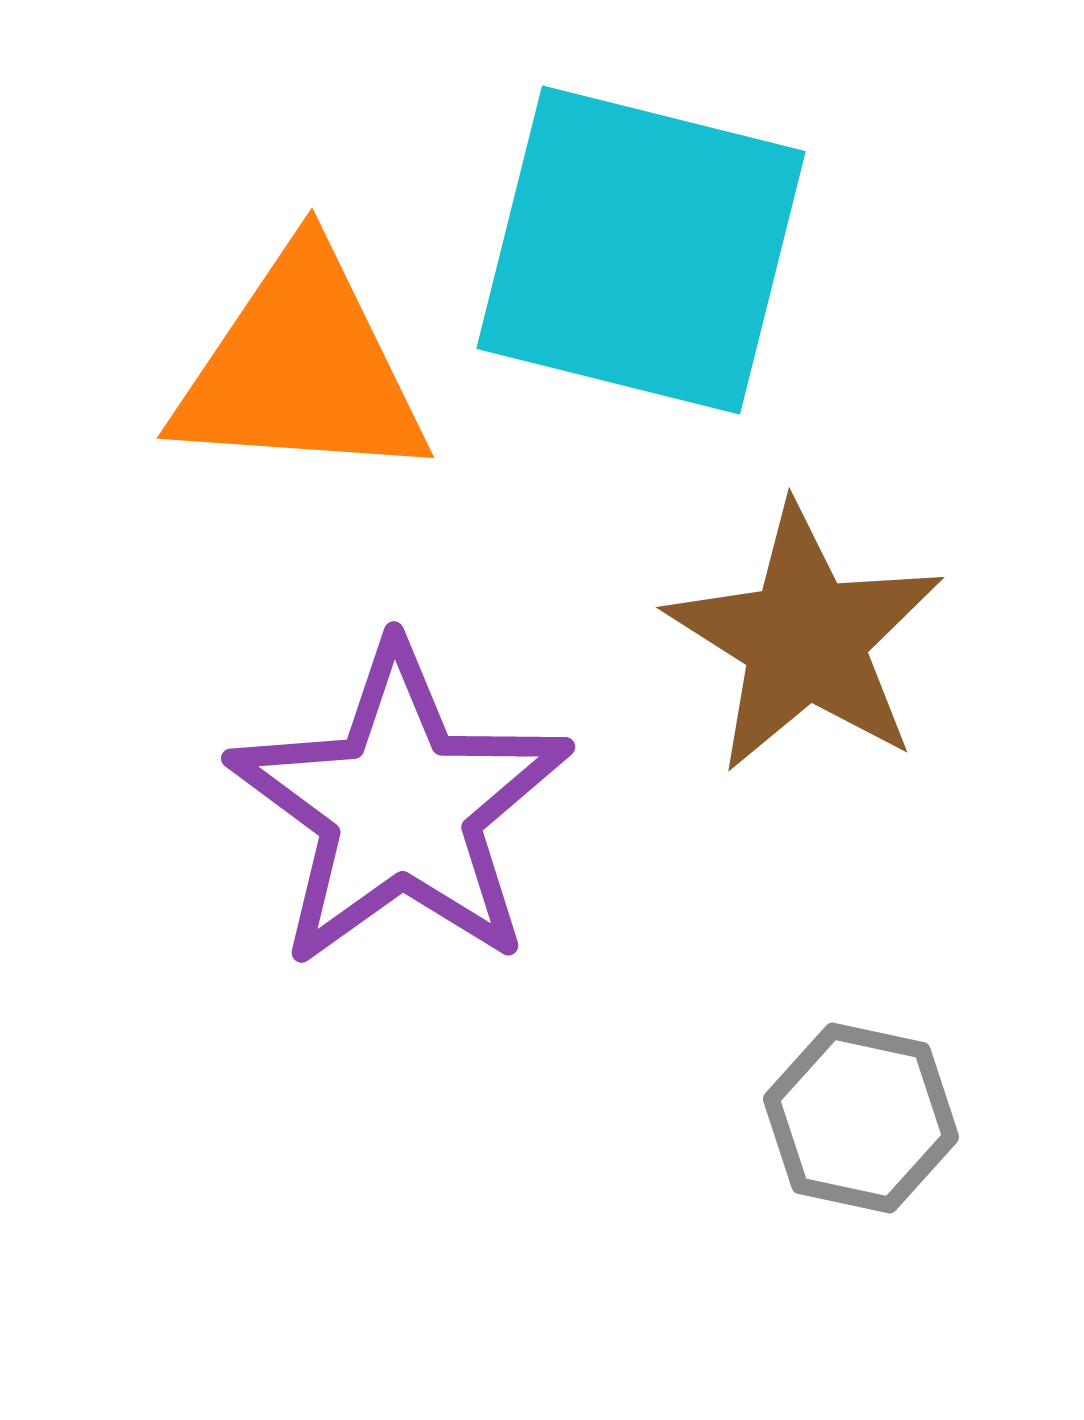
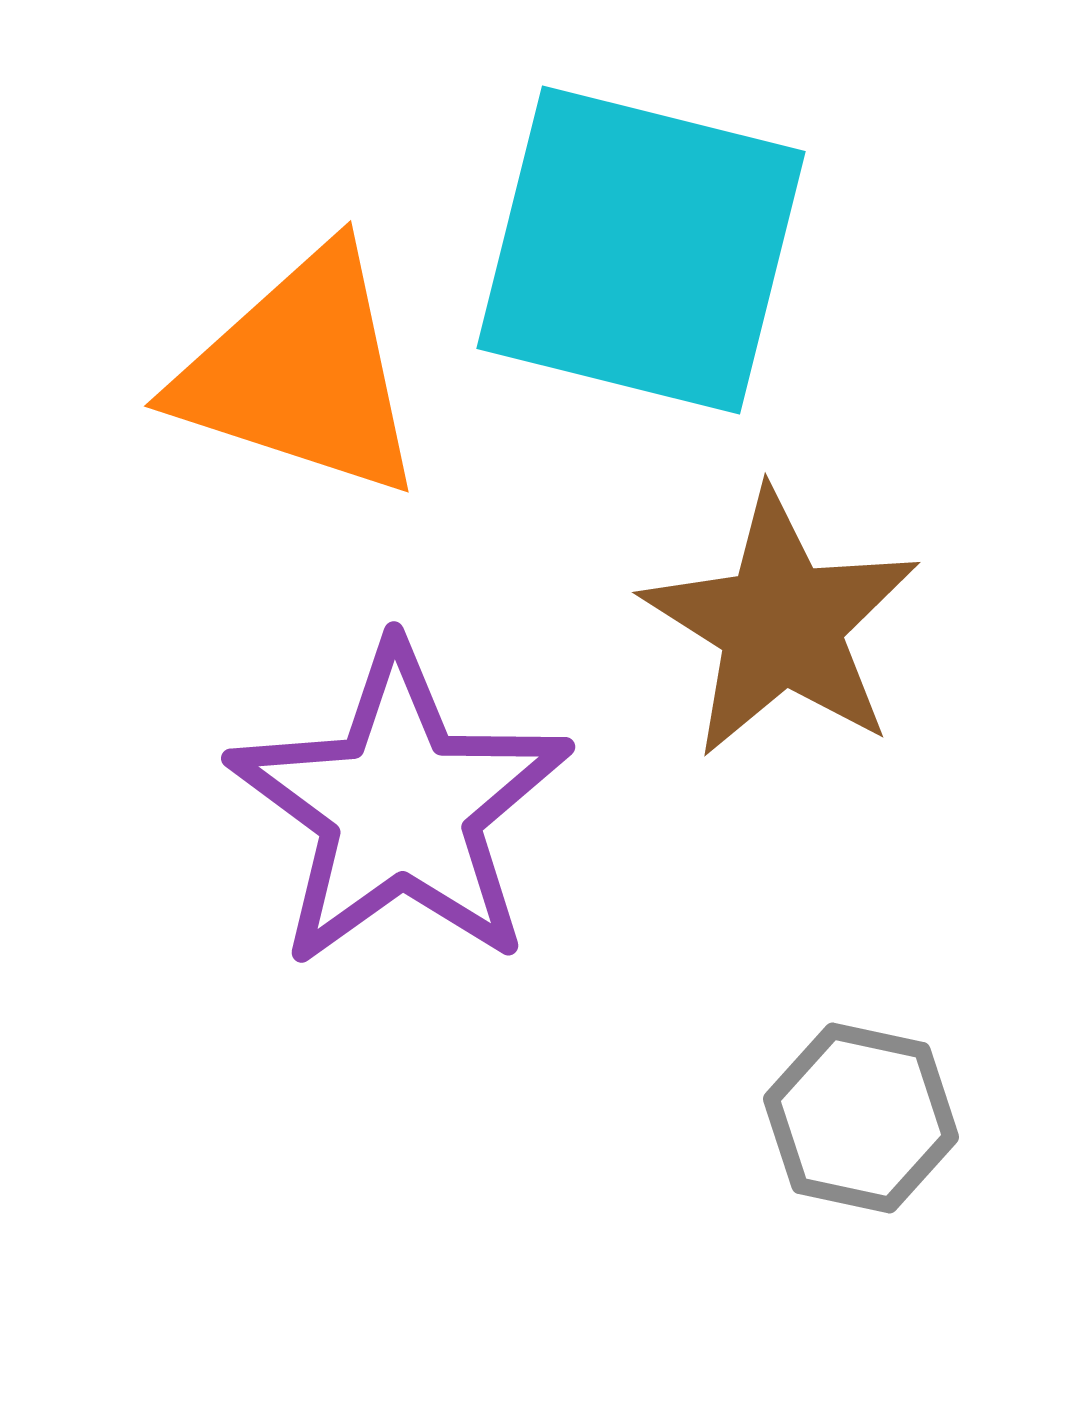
orange triangle: moved 5 px down; rotated 14 degrees clockwise
brown star: moved 24 px left, 15 px up
